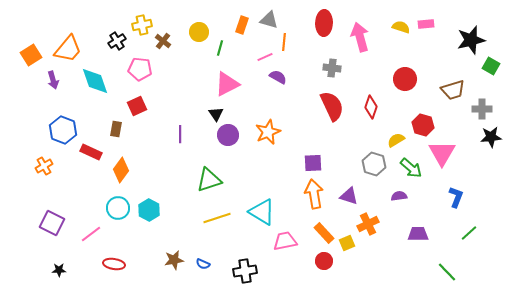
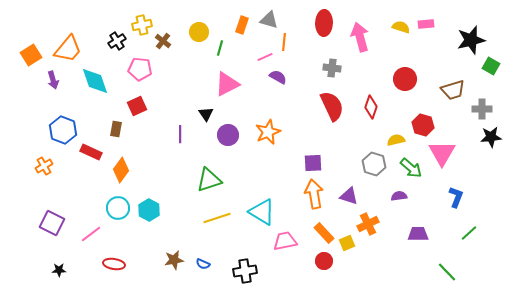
black triangle at (216, 114): moved 10 px left
yellow semicircle at (396, 140): rotated 18 degrees clockwise
